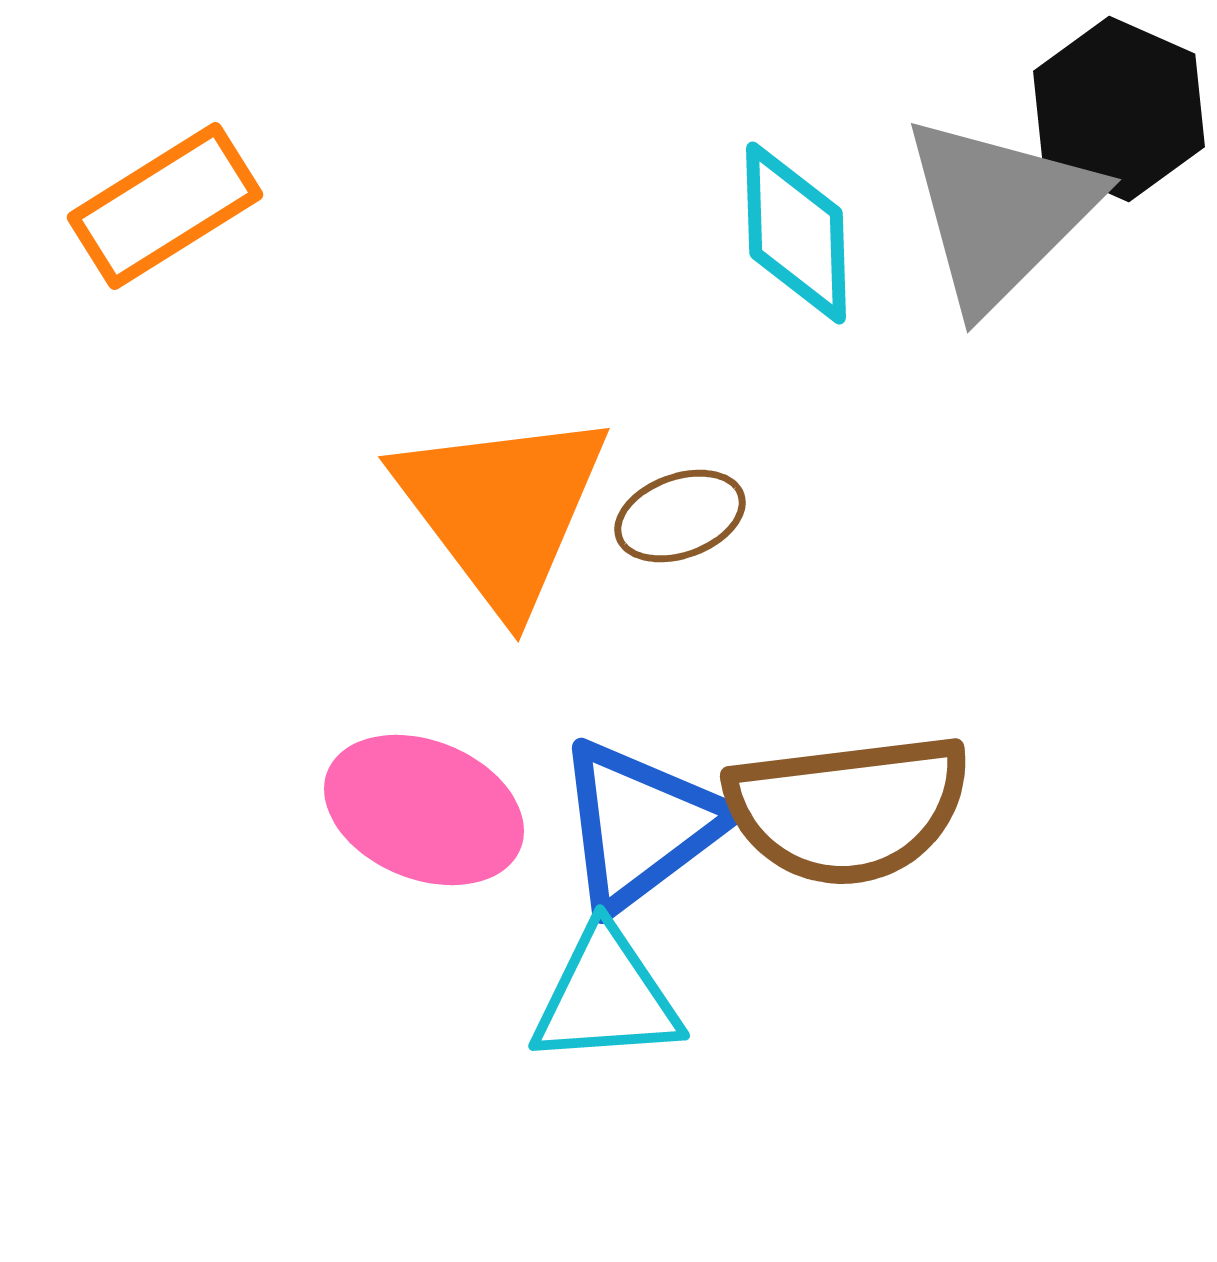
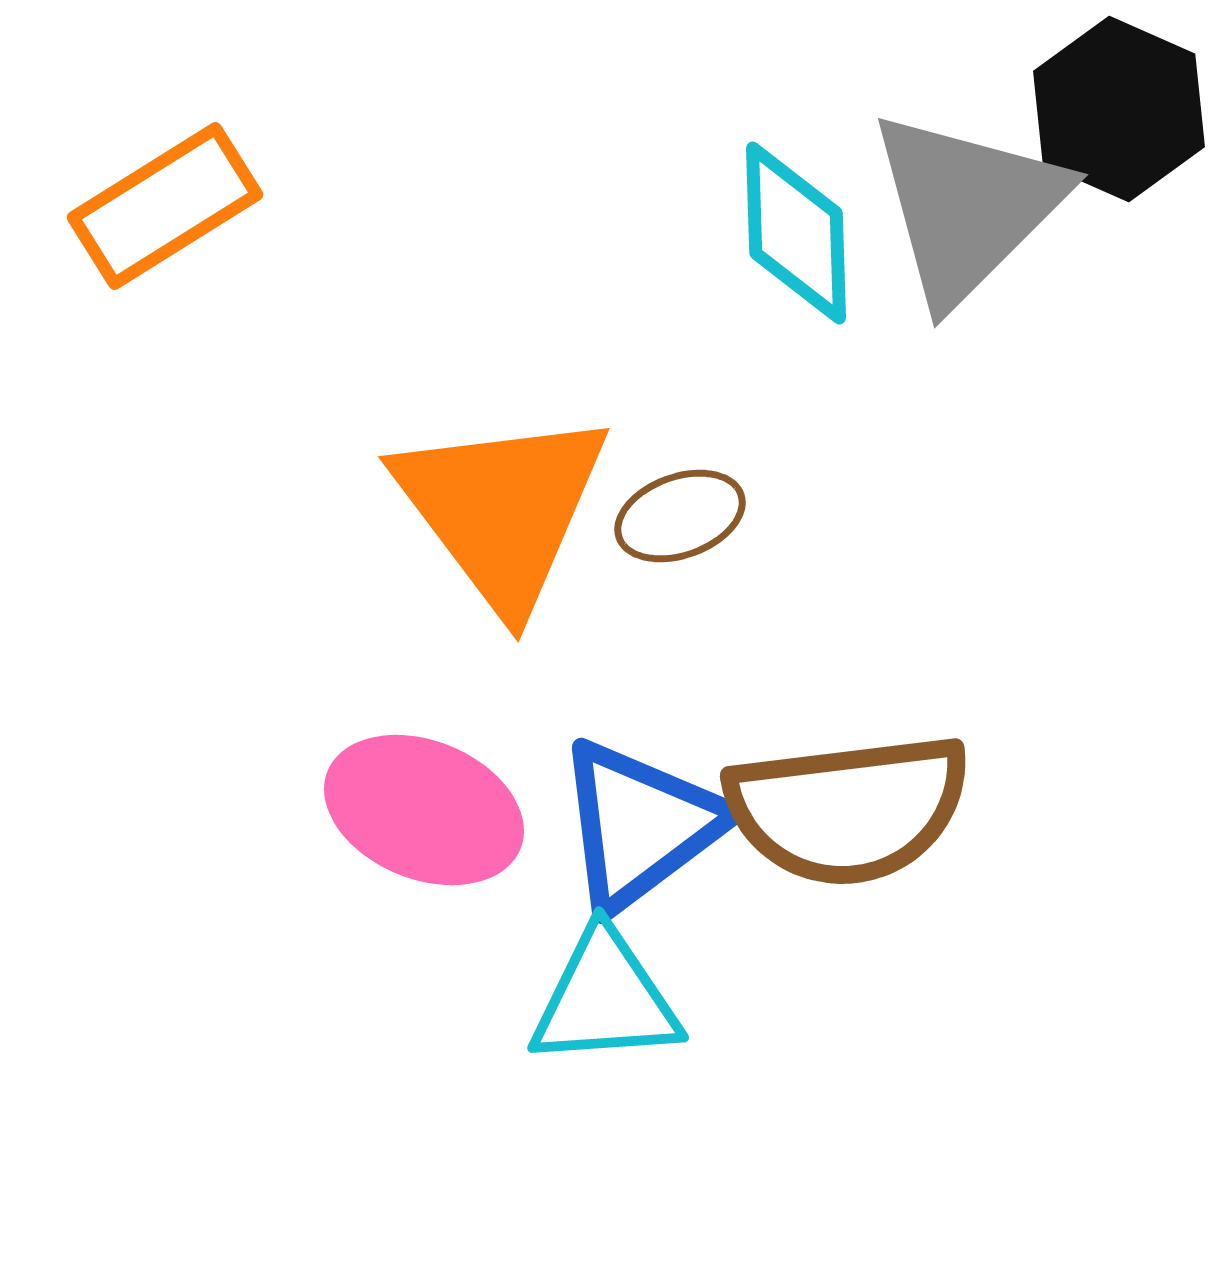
gray triangle: moved 33 px left, 5 px up
cyan triangle: moved 1 px left, 2 px down
